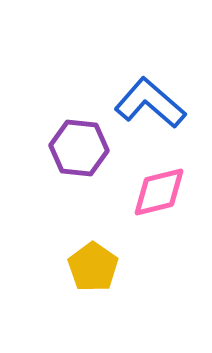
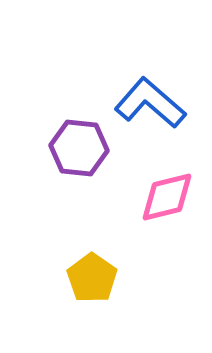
pink diamond: moved 8 px right, 5 px down
yellow pentagon: moved 1 px left, 11 px down
